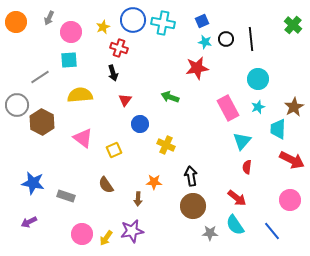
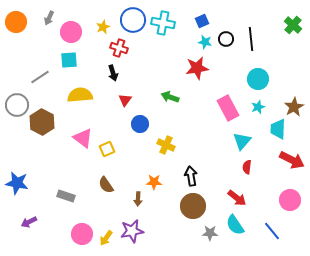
yellow square at (114, 150): moved 7 px left, 1 px up
blue star at (33, 183): moved 16 px left
